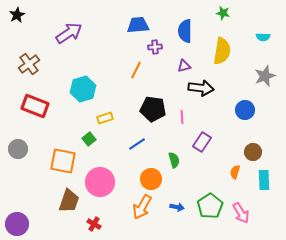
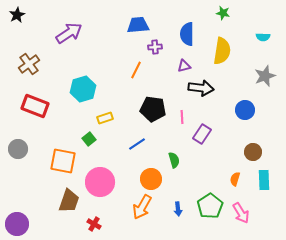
blue semicircle: moved 2 px right, 3 px down
purple rectangle: moved 8 px up
orange semicircle: moved 7 px down
blue arrow: moved 1 px right, 2 px down; rotated 72 degrees clockwise
